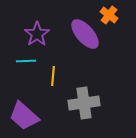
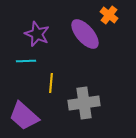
purple star: rotated 15 degrees counterclockwise
yellow line: moved 2 px left, 7 px down
